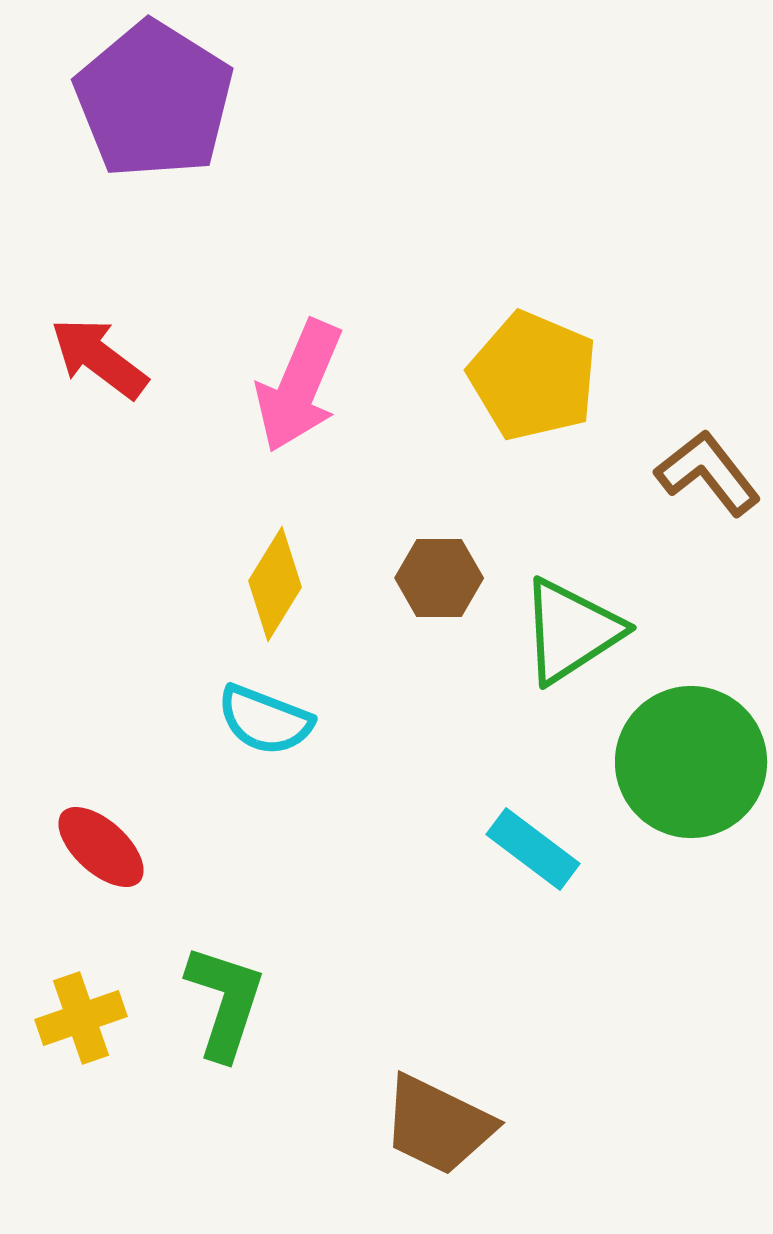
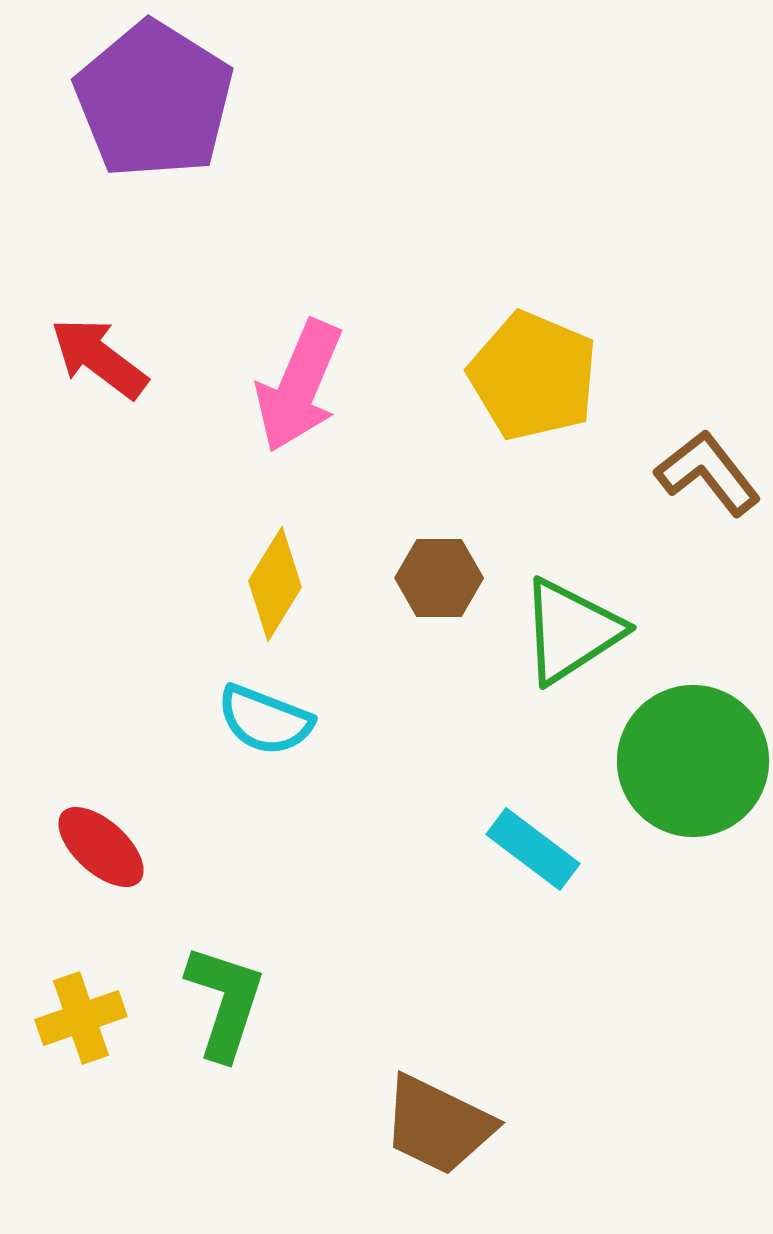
green circle: moved 2 px right, 1 px up
